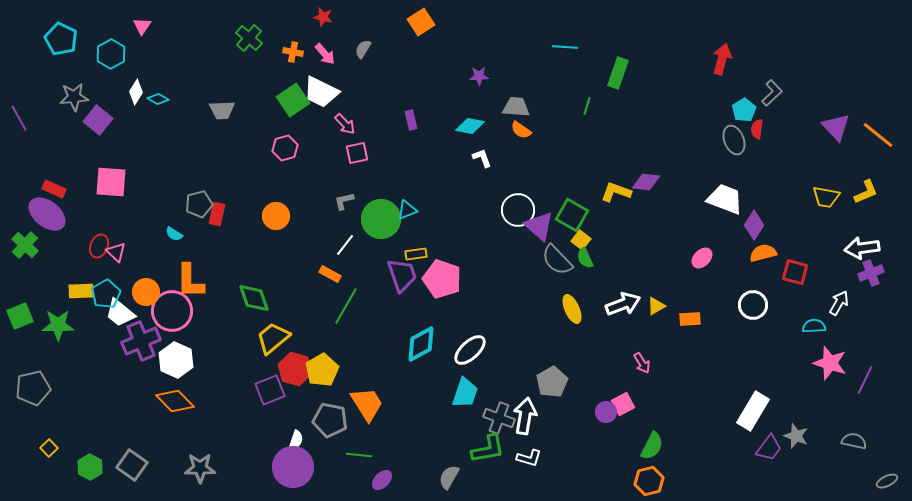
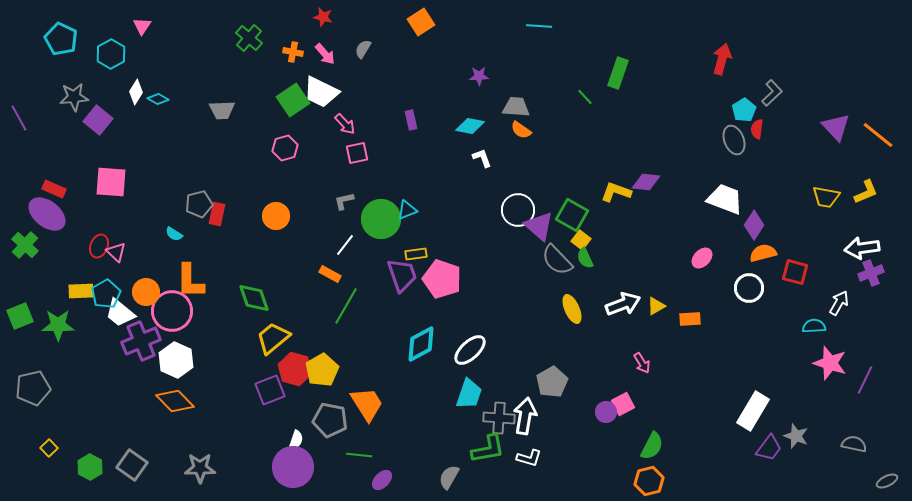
cyan line at (565, 47): moved 26 px left, 21 px up
green line at (587, 106): moved 2 px left, 9 px up; rotated 60 degrees counterclockwise
white circle at (753, 305): moved 4 px left, 17 px up
cyan trapezoid at (465, 393): moved 4 px right, 1 px down
gray cross at (499, 418): rotated 16 degrees counterclockwise
gray semicircle at (854, 441): moved 3 px down
